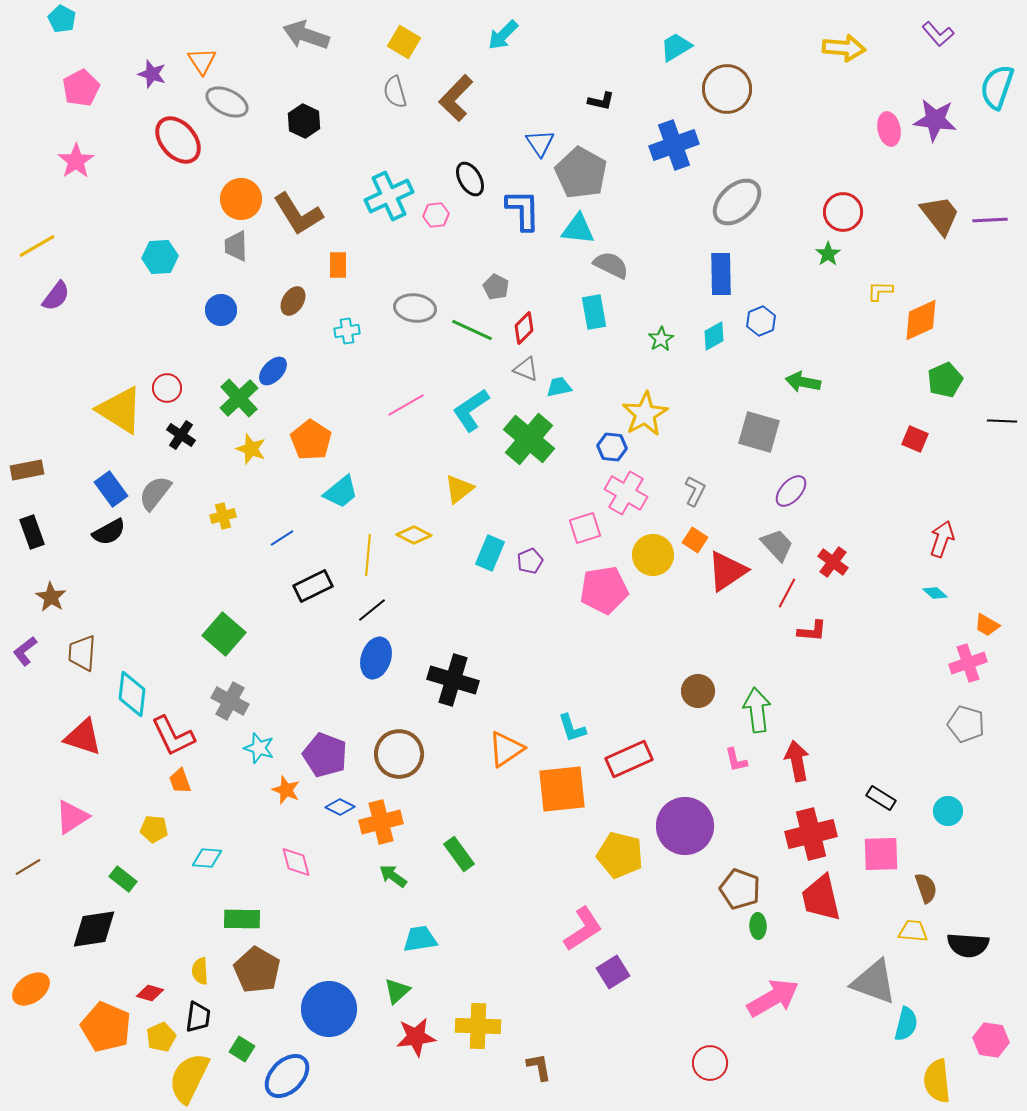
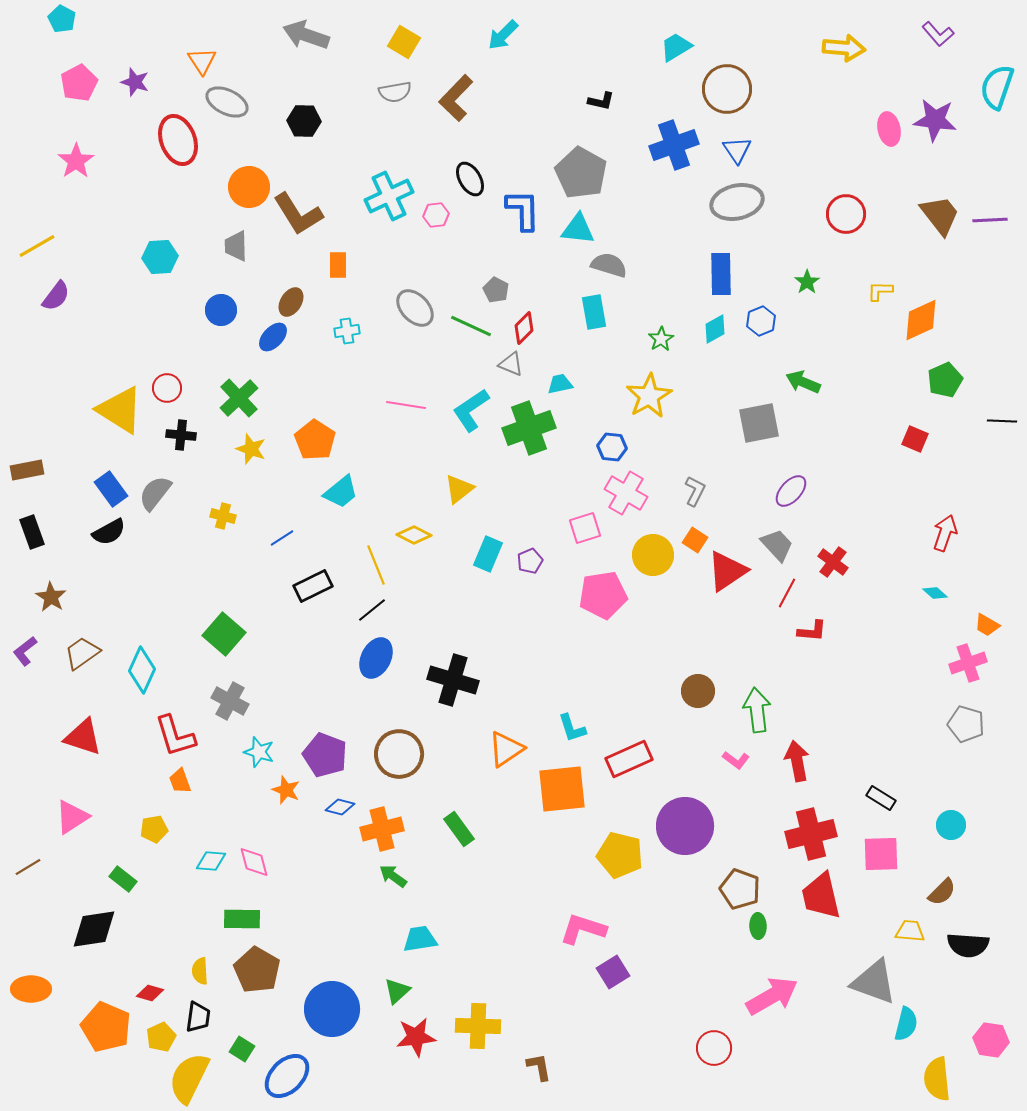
purple star at (152, 74): moved 17 px left, 8 px down
pink pentagon at (81, 88): moved 2 px left, 5 px up
gray semicircle at (395, 92): rotated 84 degrees counterclockwise
black hexagon at (304, 121): rotated 24 degrees counterclockwise
red ellipse at (178, 140): rotated 21 degrees clockwise
blue triangle at (540, 143): moved 197 px right, 7 px down
orange circle at (241, 199): moved 8 px right, 12 px up
gray ellipse at (737, 202): rotated 30 degrees clockwise
red circle at (843, 212): moved 3 px right, 2 px down
green star at (828, 254): moved 21 px left, 28 px down
gray semicircle at (611, 265): moved 2 px left; rotated 9 degrees counterclockwise
gray pentagon at (496, 287): moved 3 px down
brown ellipse at (293, 301): moved 2 px left, 1 px down
gray ellipse at (415, 308): rotated 39 degrees clockwise
green line at (472, 330): moved 1 px left, 4 px up
cyan diamond at (714, 336): moved 1 px right, 7 px up
gray triangle at (526, 369): moved 15 px left, 5 px up
blue ellipse at (273, 371): moved 34 px up
green arrow at (803, 382): rotated 12 degrees clockwise
cyan trapezoid at (559, 387): moved 1 px right, 3 px up
pink line at (406, 405): rotated 39 degrees clockwise
yellow star at (645, 414): moved 4 px right, 18 px up
gray square at (759, 432): moved 9 px up; rotated 27 degrees counterclockwise
black cross at (181, 435): rotated 28 degrees counterclockwise
green cross at (529, 439): moved 11 px up; rotated 30 degrees clockwise
orange pentagon at (311, 440): moved 4 px right
yellow cross at (223, 516): rotated 30 degrees clockwise
red arrow at (942, 539): moved 3 px right, 6 px up
cyan rectangle at (490, 553): moved 2 px left, 1 px down
yellow line at (368, 555): moved 8 px right, 10 px down; rotated 27 degrees counterclockwise
pink pentagon at (604, 590): moved 1 px left, 5 px down
brown trapezoid at (82, 653): rotated 51 degrees clockwise
blue ellipse at (376, 658): rotated 9 degrees clockwise
cyan diamond at (132, 694): moved 10 px right, 24 px up; rotated 18 degrees clockwise
red L-shape at (173, 736): moved 2 px right; rotated 9 degrees clockwise
cyan star at (259, 748): moved 4 px down
pink L-shape at (736, 760): rotated 40 degrees counterclockwise
blue diamond at (340, 807): rotated 12 degrees counterclockwise
cyan circle at (948, 811): moved 3 px right, 14 px down
orange cross at (381, 822): moved 1 px right, 7 px down
yellow pentagon at (154, 829): rotated 16 degrees counterclockwise
green rectangle at (459, 854): moved 25 px up
cyan diamond at (207, 858): moved 4 px right, 3 px down
pink diamond at (296, 862): moved 42 px left
brown semicircle at (926, 888): moved 16 px right, 4 px down; rotated 64 degrees clockwise
red trapezoid at (821, 898): moved 2 px up
pink L-shape at (583, 929): rotated 129 degrees counterclockwise
yellow trapezoid at (913, 931): moved 3 px left
orange ellipse at (31, 989): rotated 36 degrees clockwise
pink arrow at (773, 998): moved 1 px left, 2 px up
blue circle at (329, 1009): moved 3 px right
red circle at (710, 1063): moved 4 px right, 15 px up
yellow semicircle at (937, 1081): moved 2 px up
